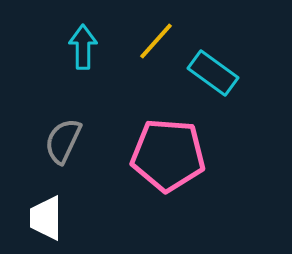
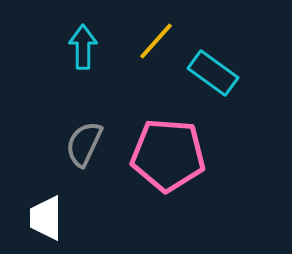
gray semicircle: moved 21 px right, 3 px down
